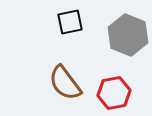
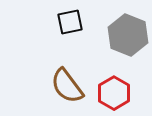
brown semicircle: moved 2 px right, 3 px down
red hexagon: rotated 20 degrees counterclockwise
